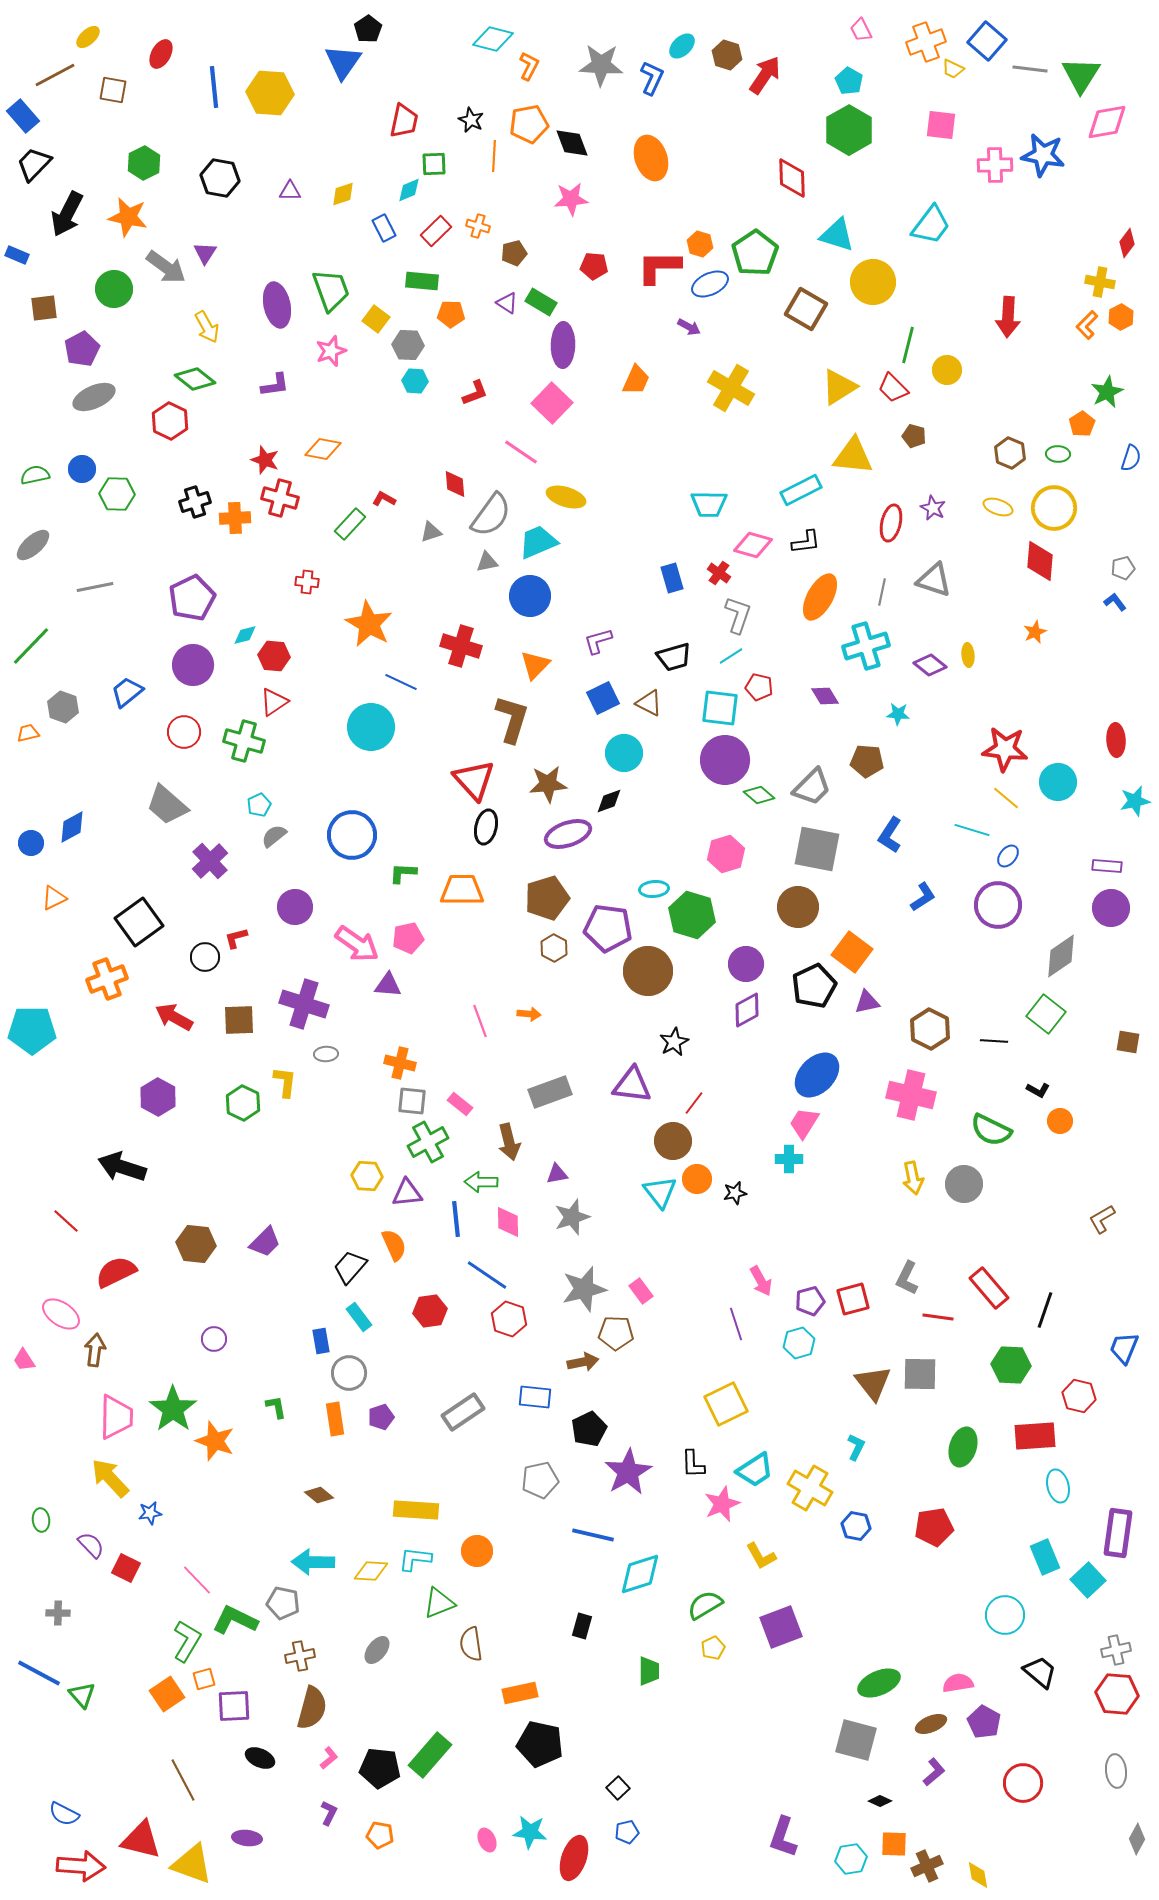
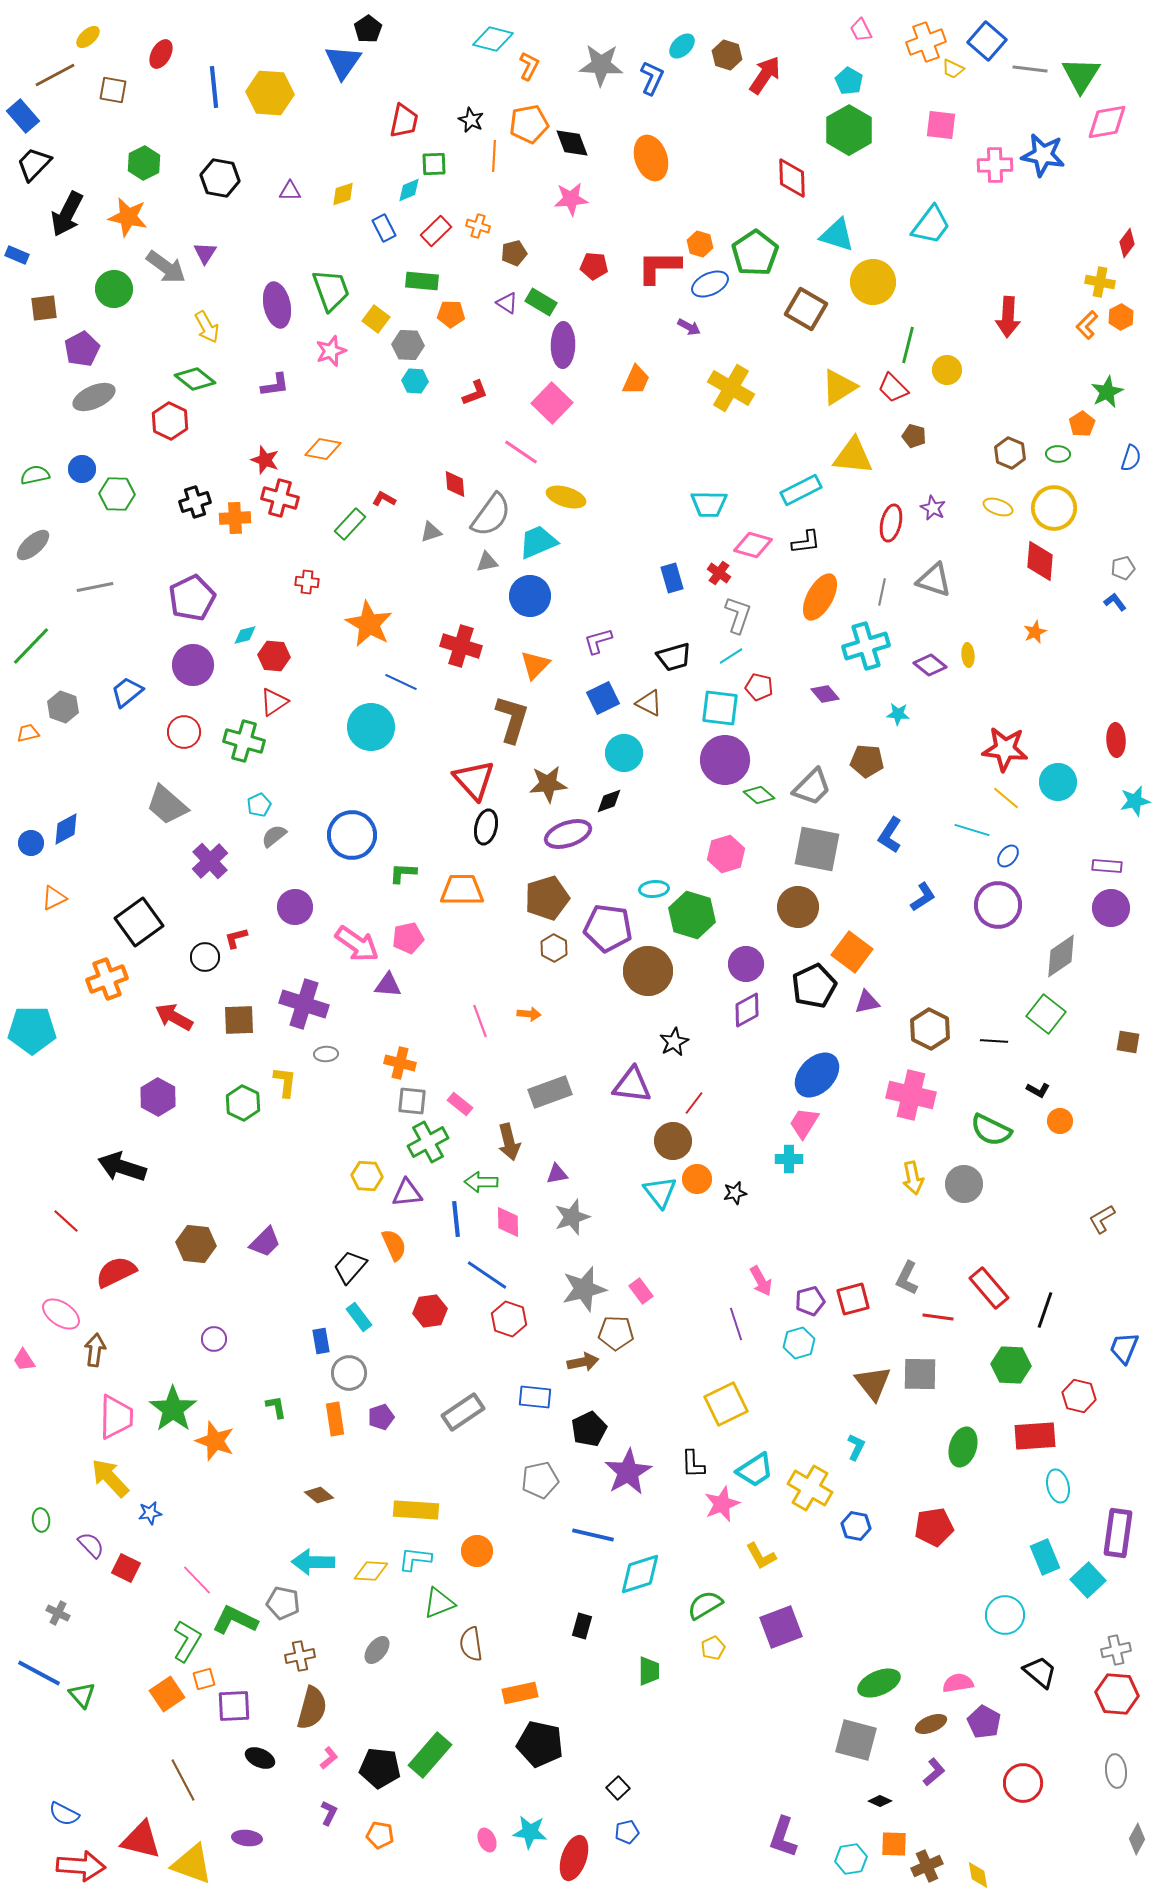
purple diamond at (825, 696): moved 2 px up; rotated 8 degrees counterclockwise
blue diamond at (72, 827): moved 6 px left, 2 px down
gray cross at (58, 1613): rotated 25 degrees clockwise
